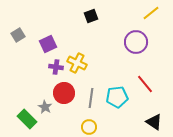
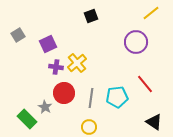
yellow cross: rotated 24 degrees clockwise
